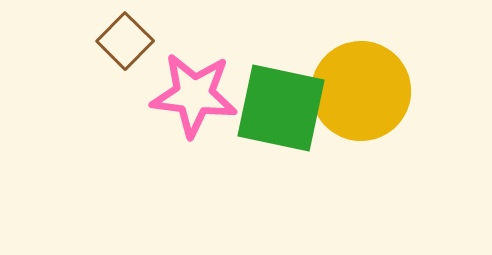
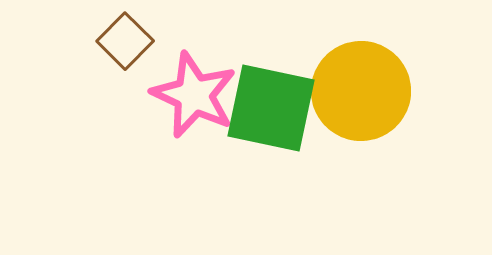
pink star: rotated 18 degrees clockwise
green square: moved 10 px left
